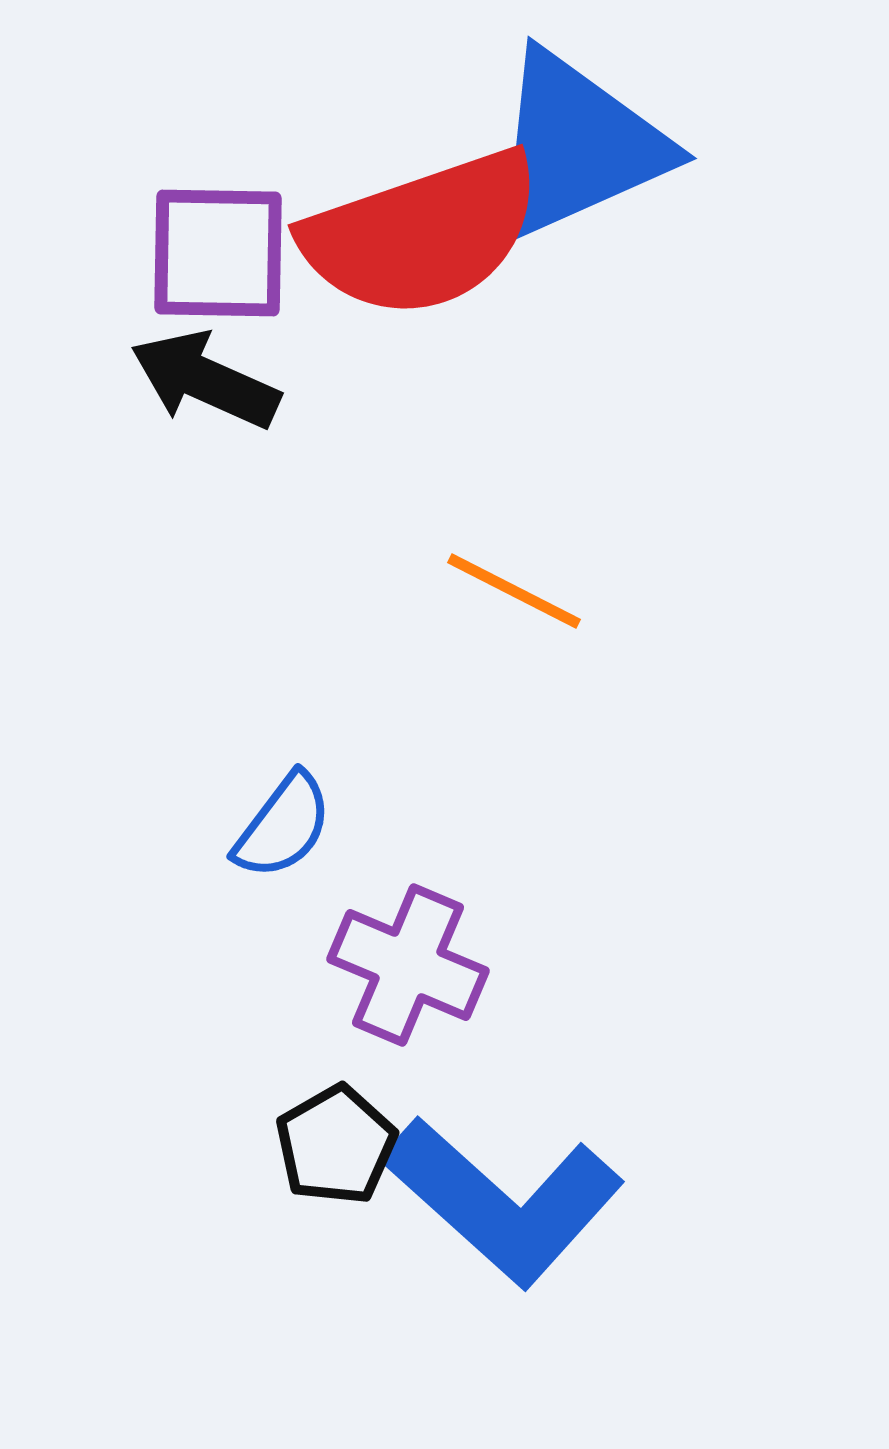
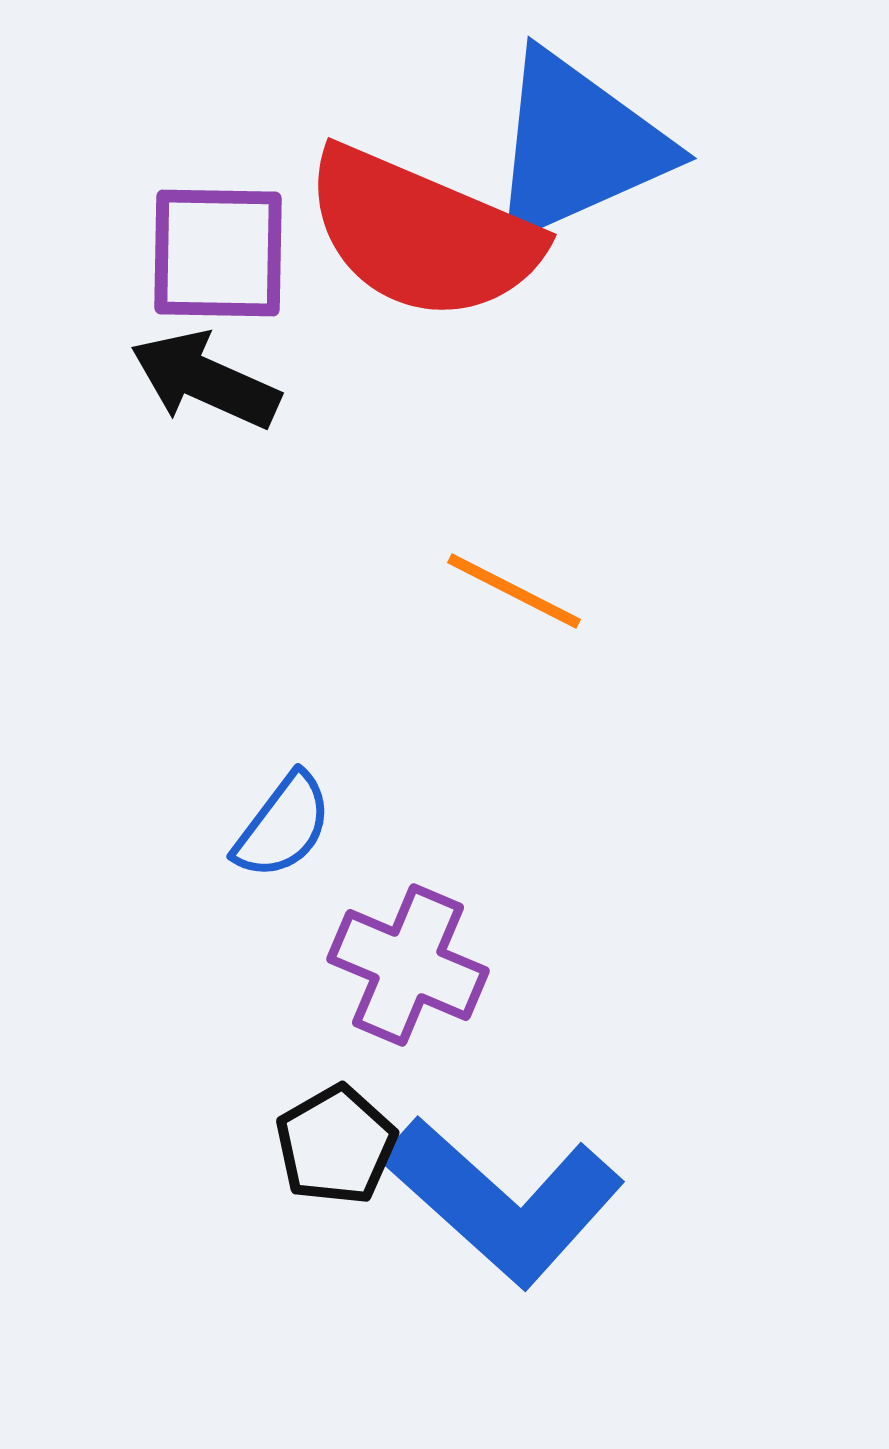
red semicircle: rotated 42 degrees clockwise
